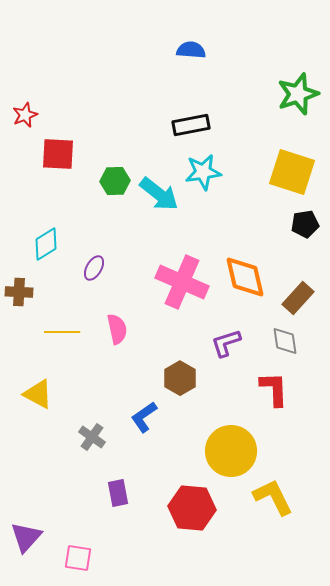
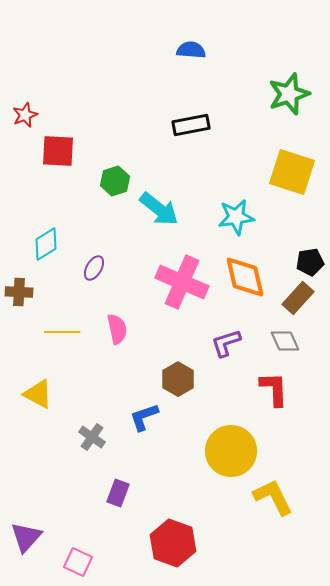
green star: moved 9 px left
red square: moved 3 px up
cyan star: moved 33 px right, 45 px down
green hexagon: rotated 16 degrees counterclockwise
cyan arrow: moved 15 px down
black pentagon: moved 5 px right, 38 px down
gray diamond: rotated 16 degrees counterclockwise
brown hexagon: moved 2 px left, 1 px down
blue L-shape: rotated 16 degrees clockwise
purple rectangle: rotated 32 degrees clockwise
red hexagon: moved 19 px left, 35 px down; rotated 15 degrees clockwise
pink square: moved 4 px down; rotated 16 degrees clockwise
